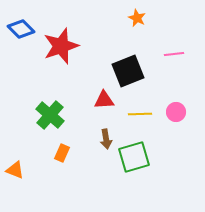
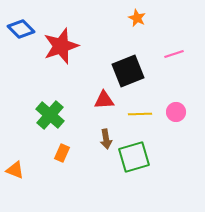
pink line: rotated 12 degrees counterclockwise
